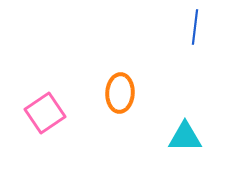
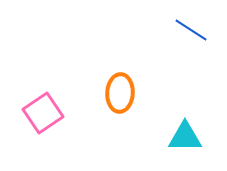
blue line: moved 4 px left, 3 px down; rotated 64 degrees counterclockwise
pink square: moved 2 px left
